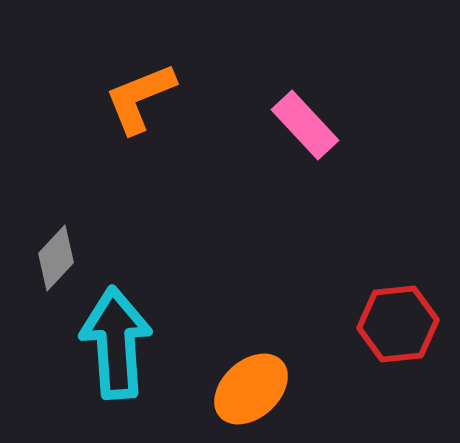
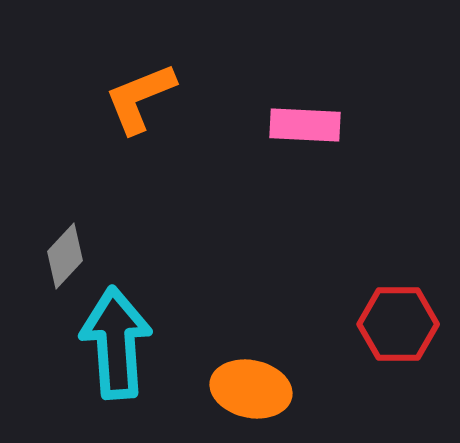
pink rectangle: rotated 44 degrees counterclockwise
gray diamond: moved 9 px right, 2 px up
red hexagon: rotated 6 degrees clockwise
orange ellipse: rotated 54 degrees clockwise
